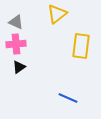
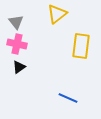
gray triangle: rotated 28 degrees clockwise
pink cross: moved 1 px right; rotated 18 degrees clockwise
